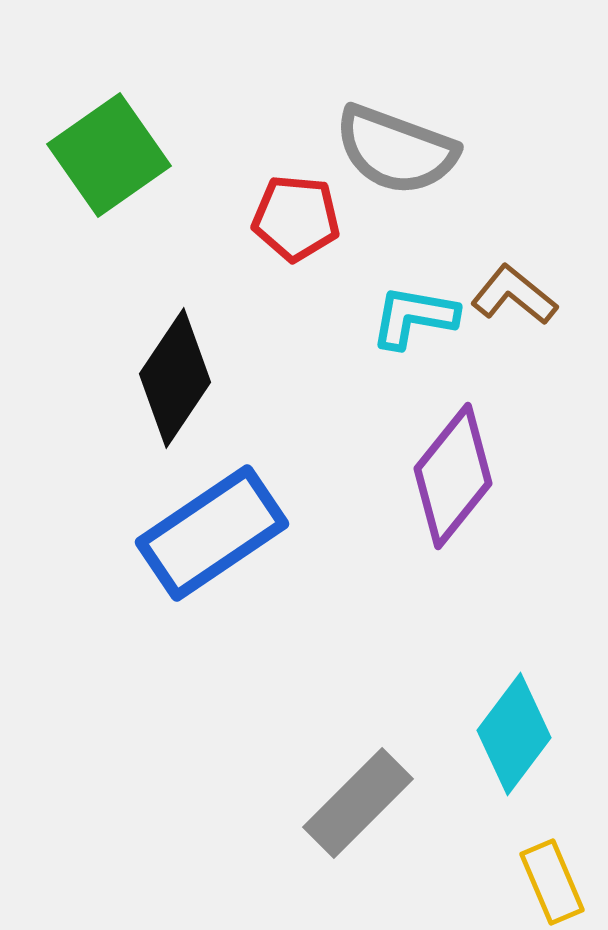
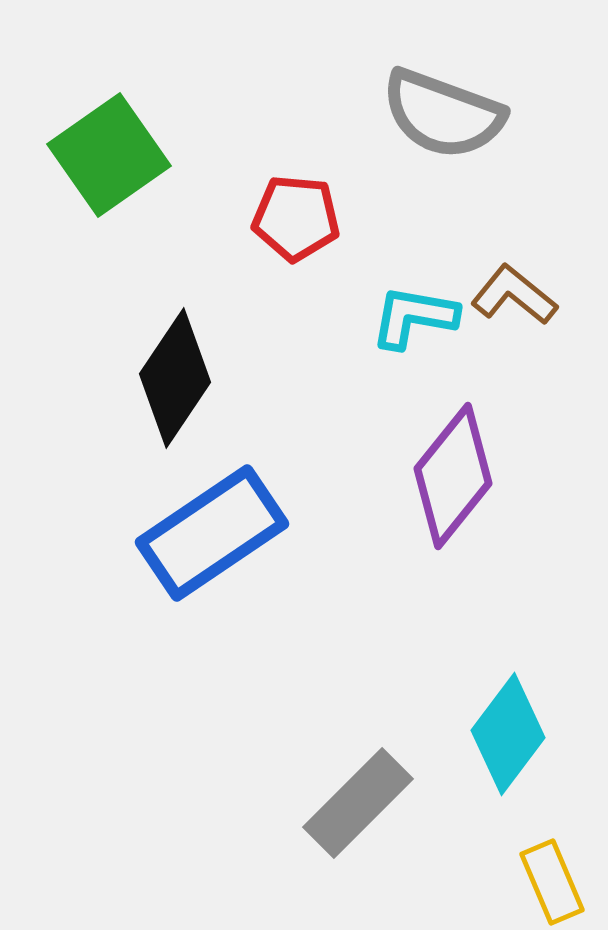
gray semicircle: moved 47 px right, 36 px up
cyan diamond: moved 6 px left
